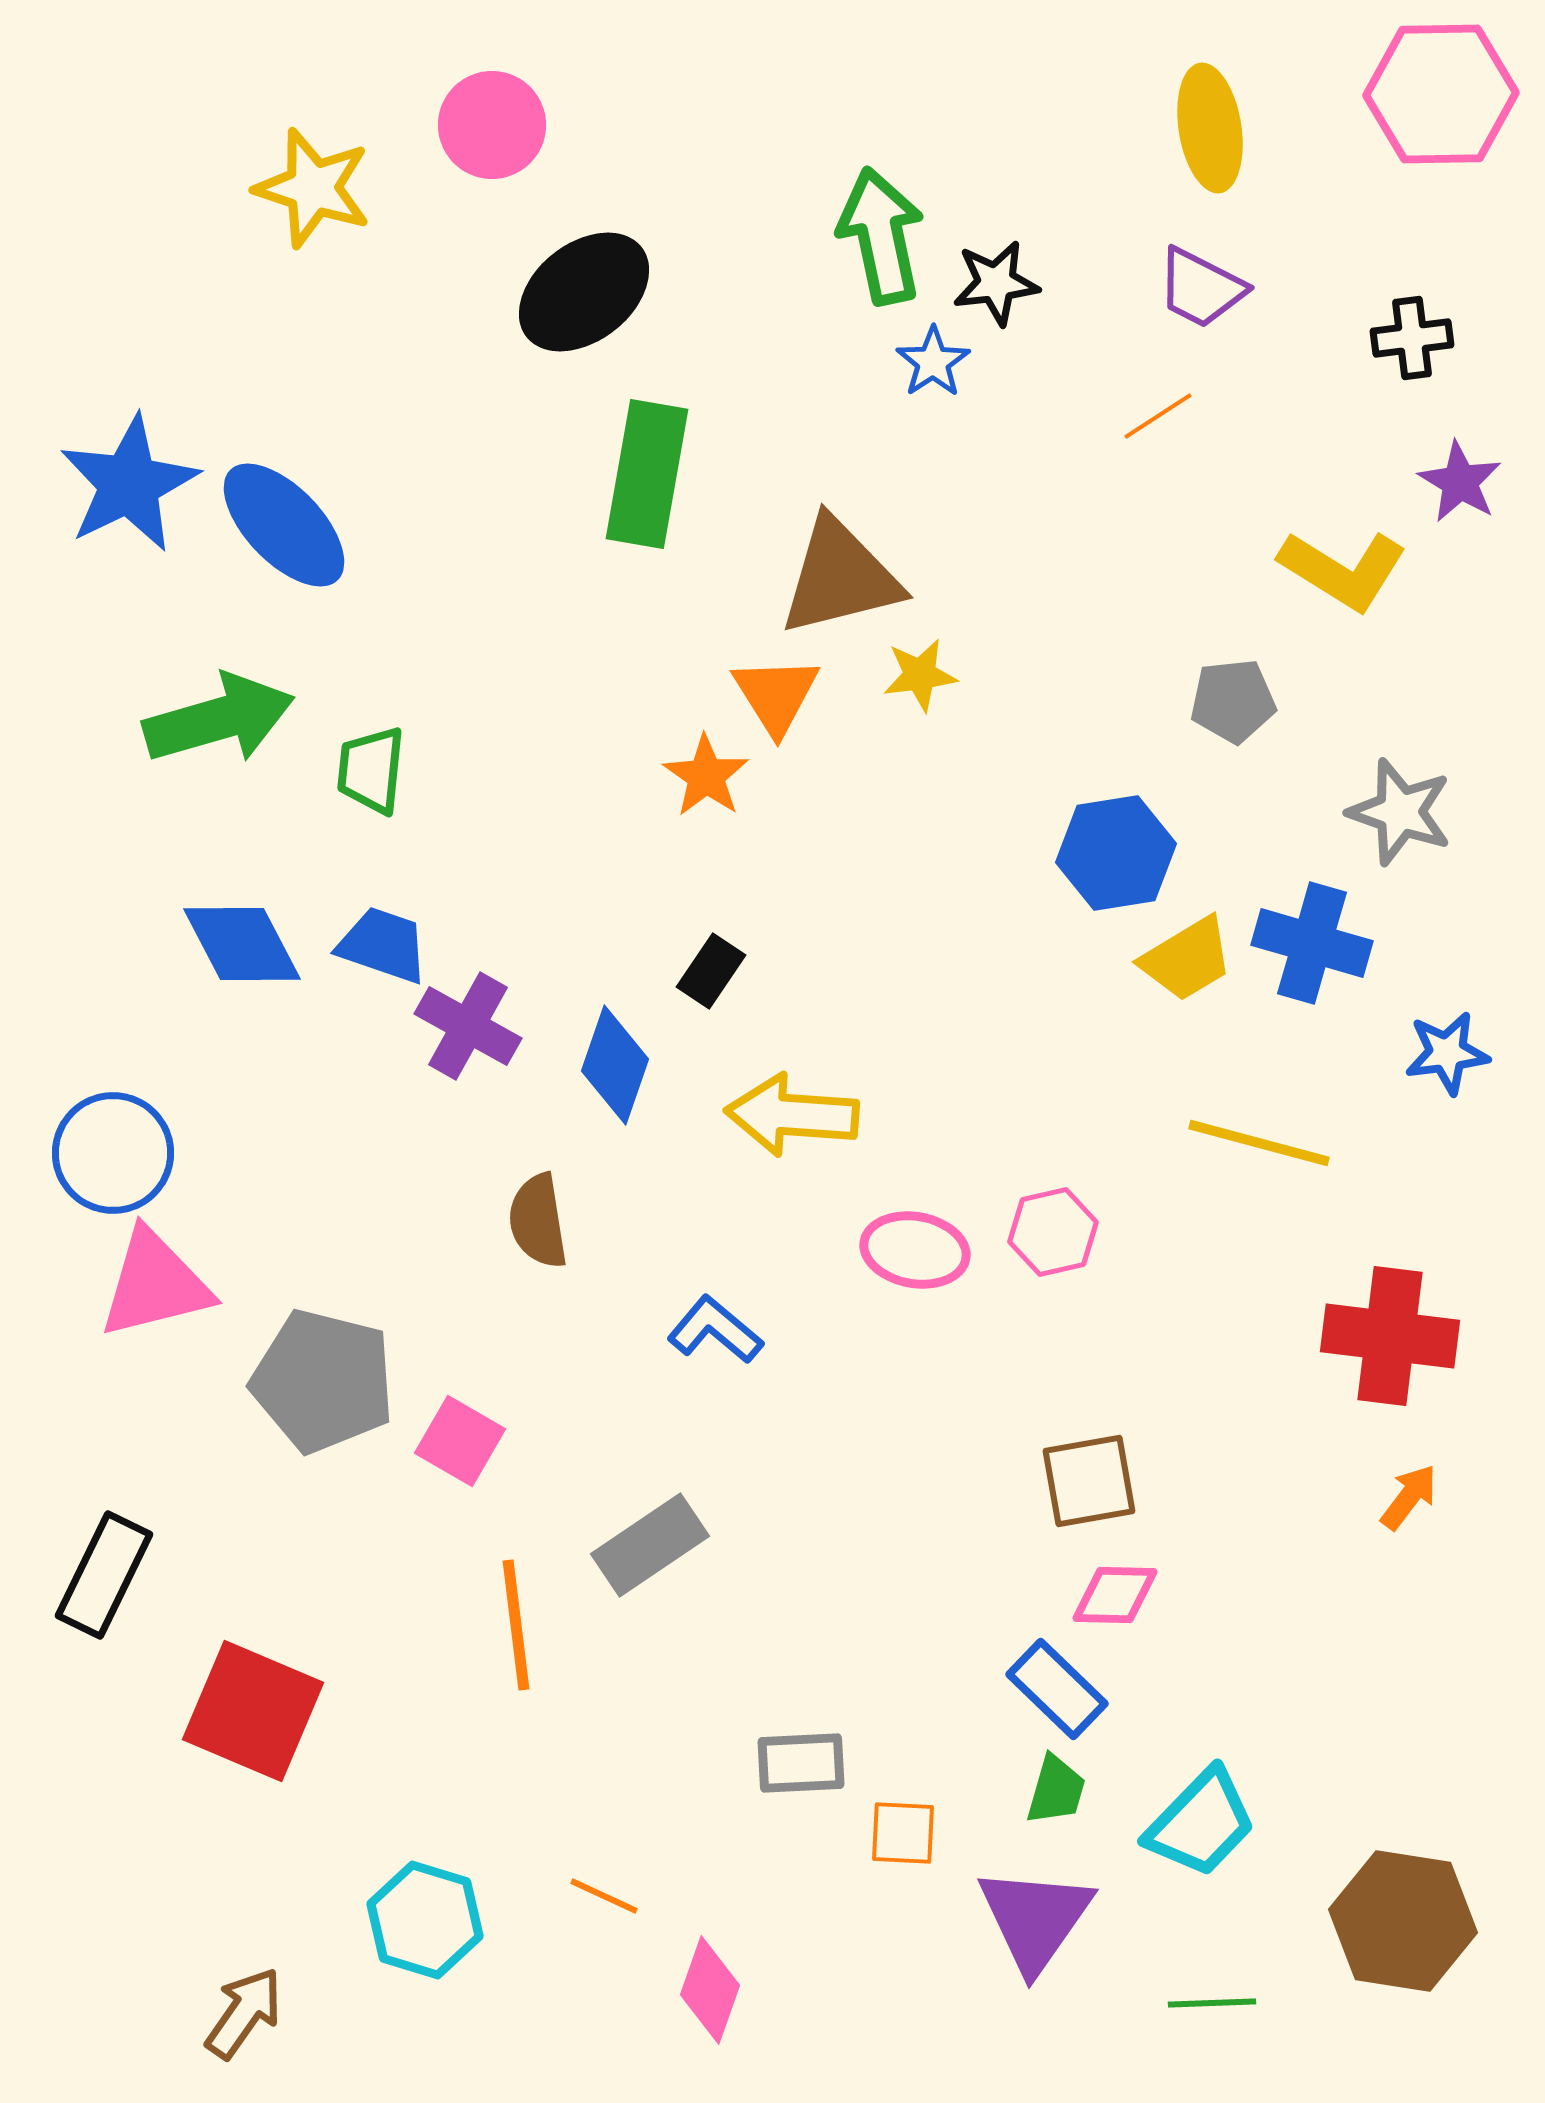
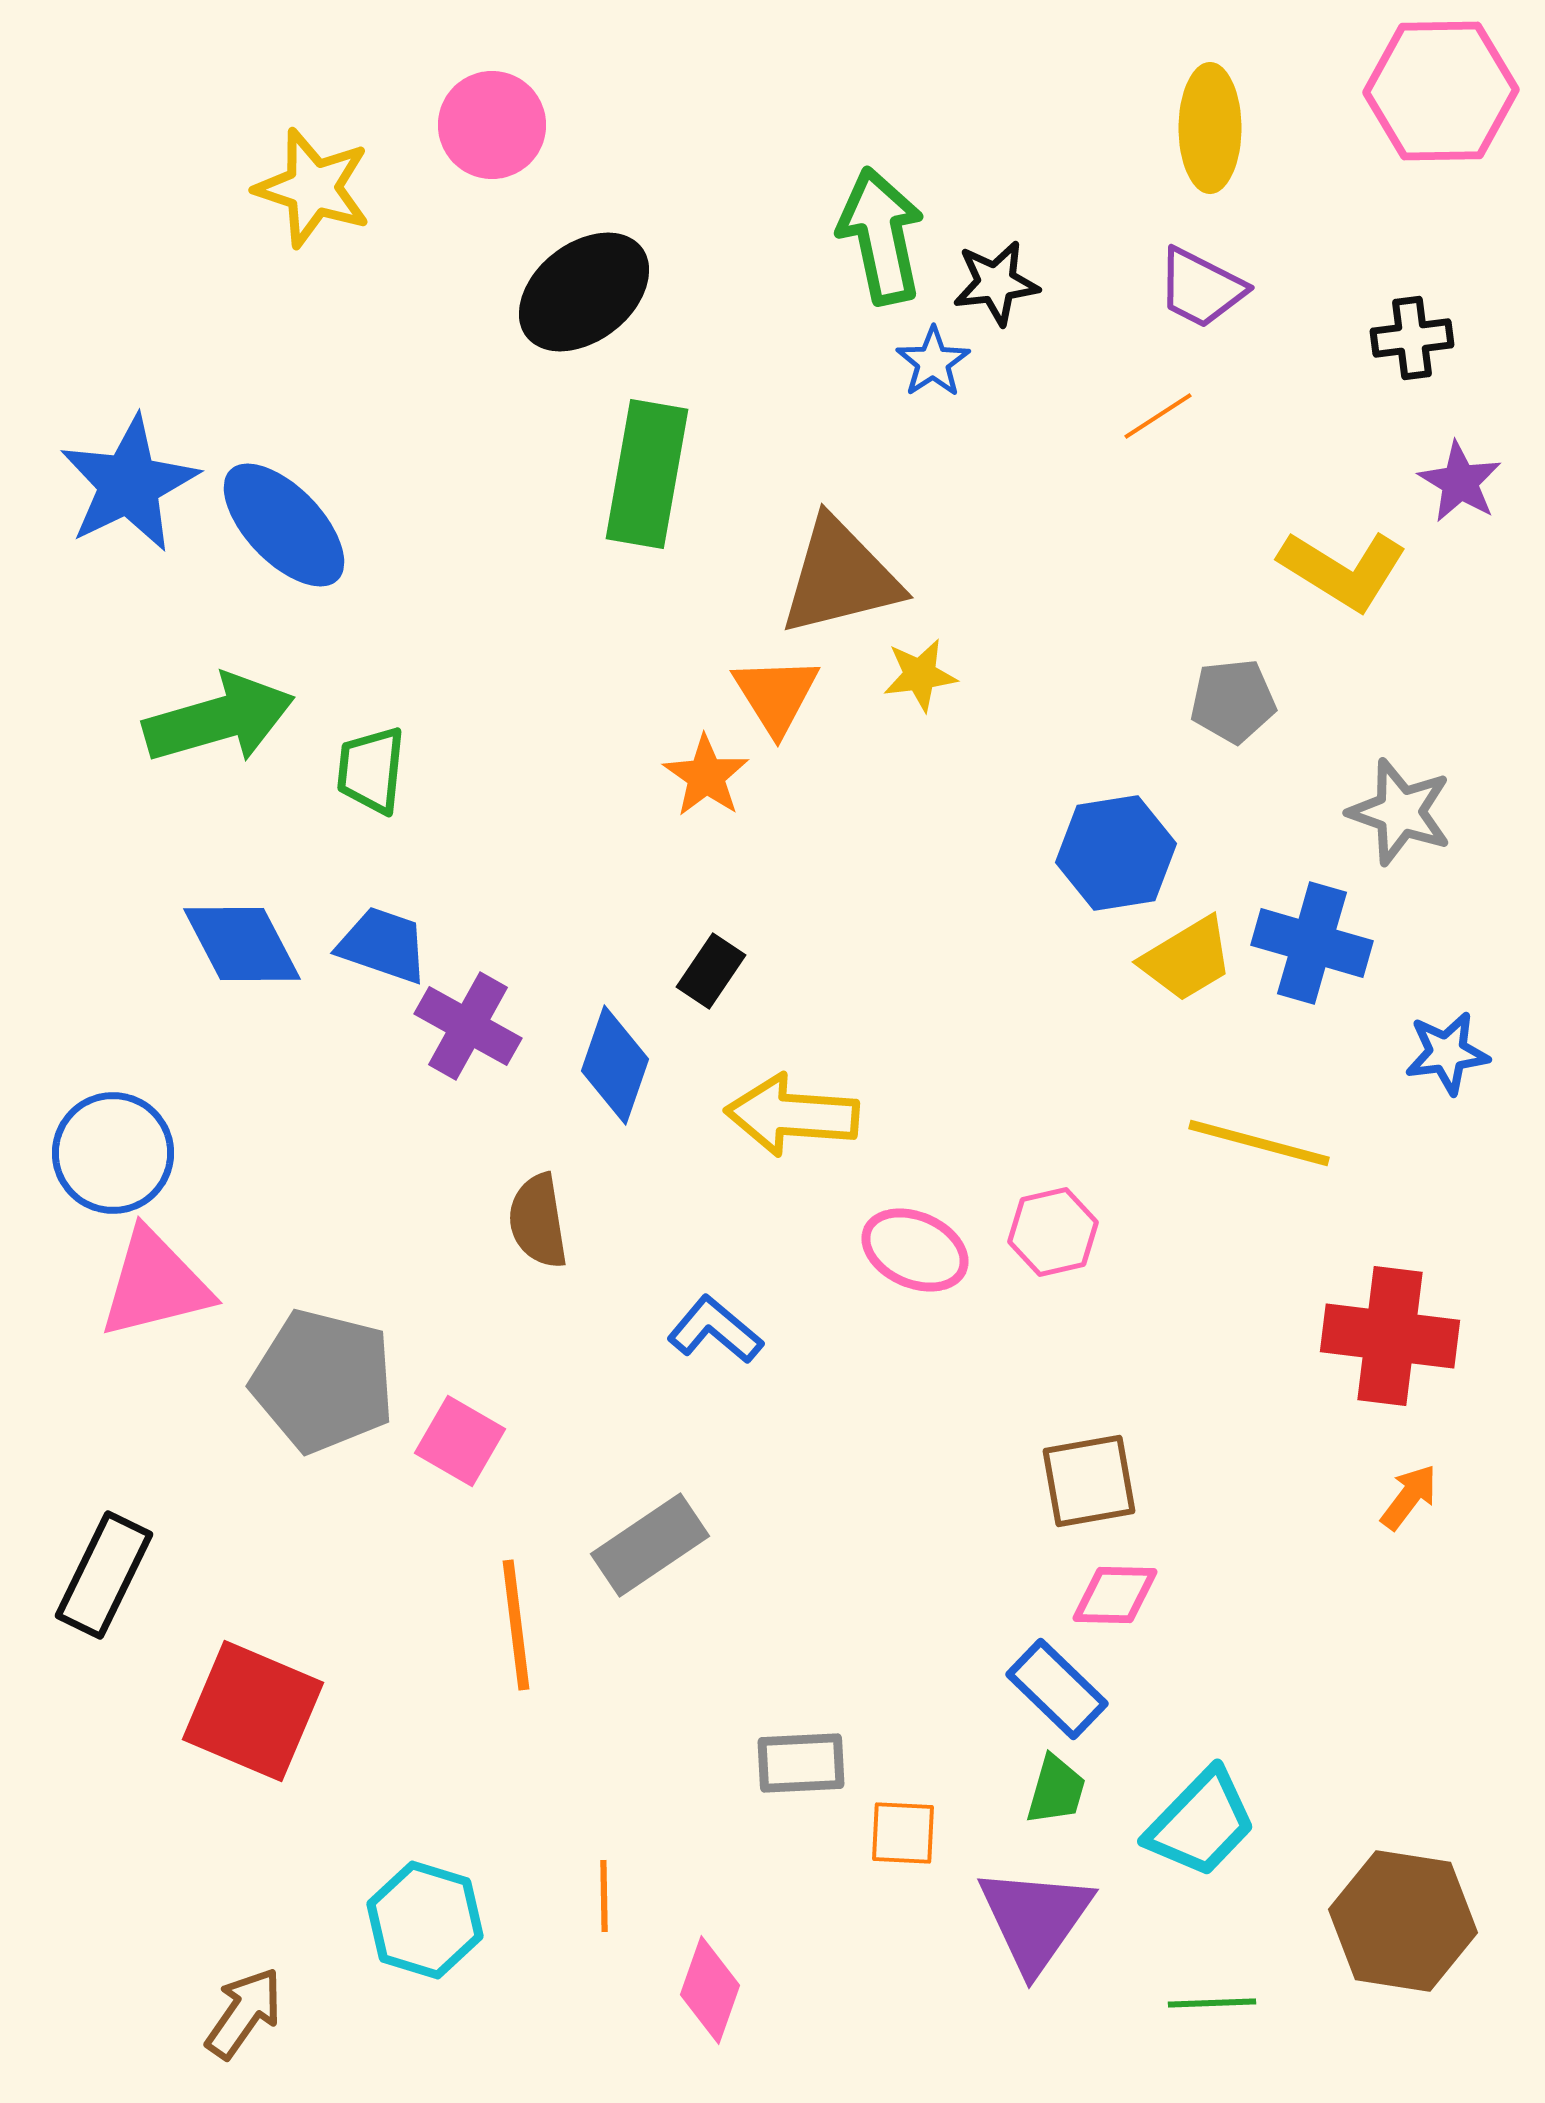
pink hexagon at (1441, 94): moved 3 px up
yellow ellipse at (1210, 128): rotated 9 degrees clockwise
pink ellipse at (915, 1250): rotated 14 degrees clockwise
orange line at (604, 1896): rotated 64 degrees clockwise
